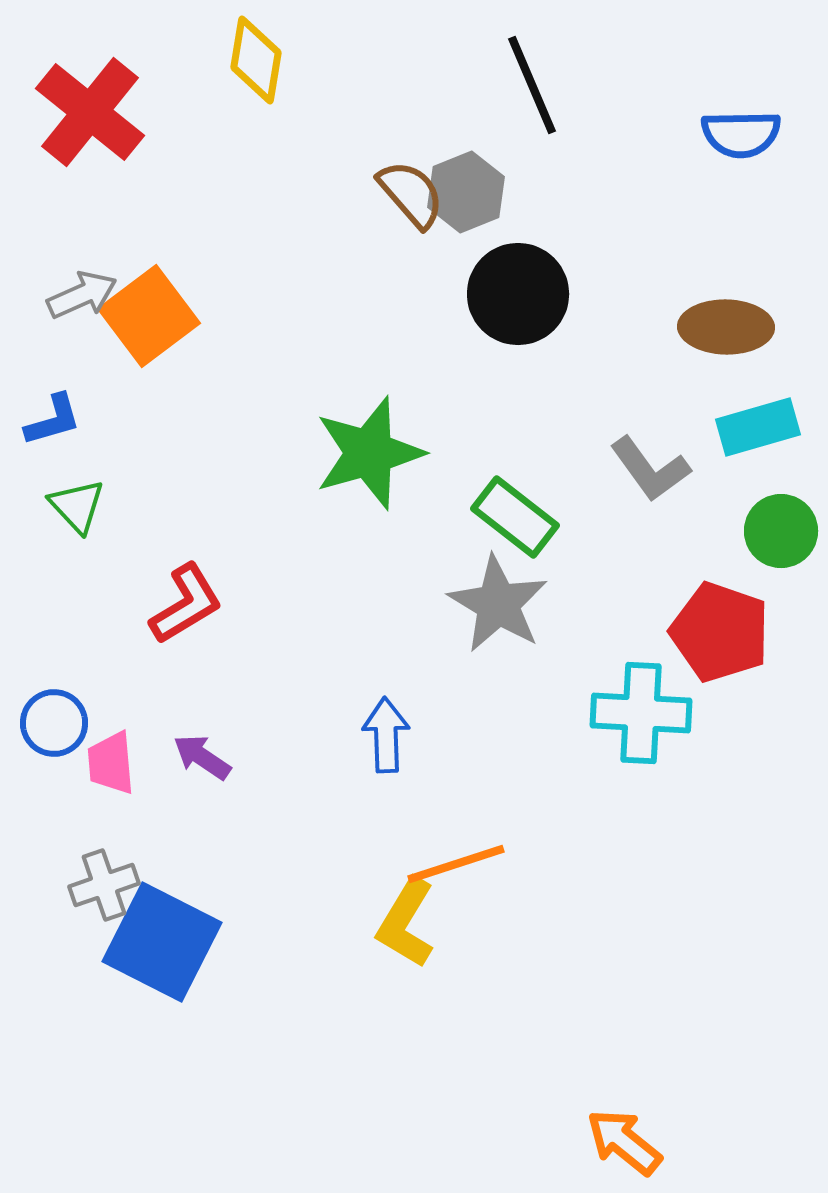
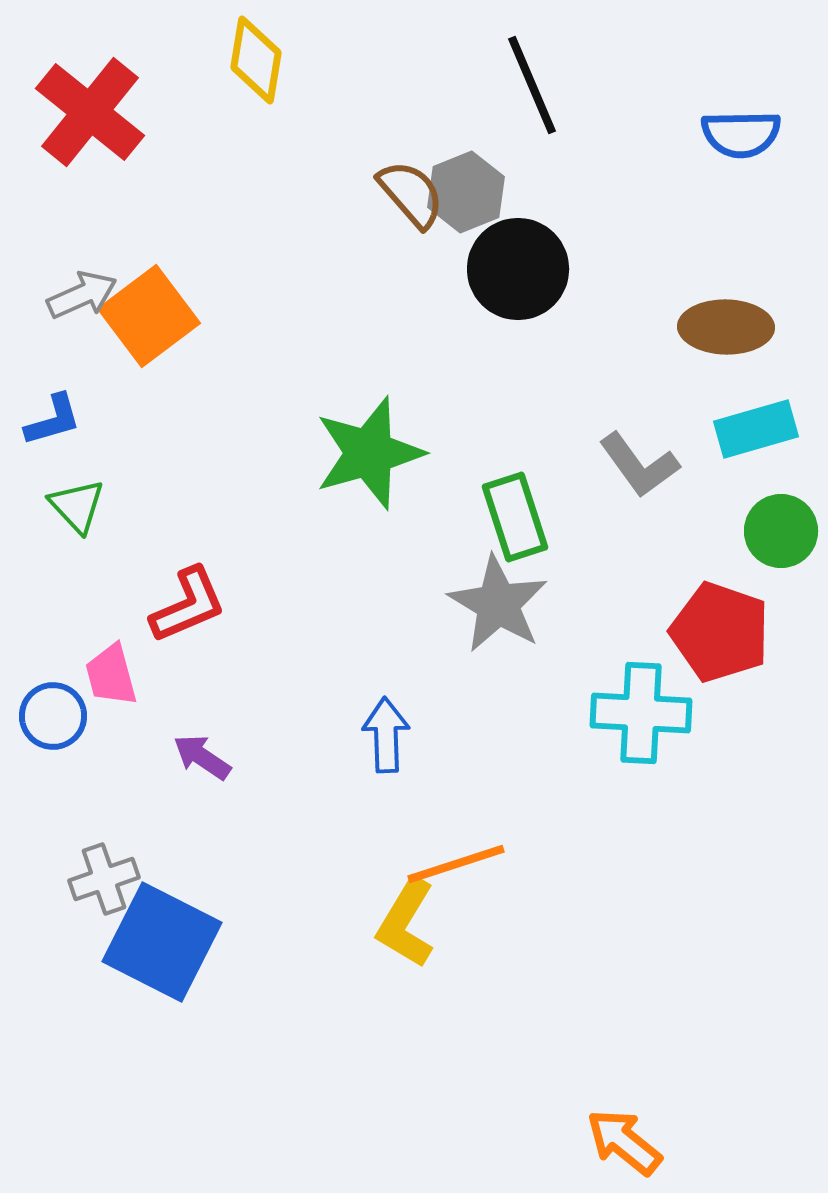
black circle: moved 25 px up
cyan rectangle: moved 2 px left, 2 px down
gray L-shape: moved 11 px left, 4 px up
green rectangle: rotated 34 degrees clockwise
red L-shape: moved 2 px right, 1 px down; rotated 8 degrees clockwise
blue circle: moved 1 px left, 7 px up
pink trapezoid: moved 88 px up; rotated 10 degrees counterclockwise
gray cross: moved 6 px up
